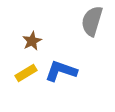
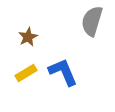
brown star: moved 4 px left, 4 px up
blue L-shape: moved 2 px right, 1 px down; rotated 48 degrees clockwise
